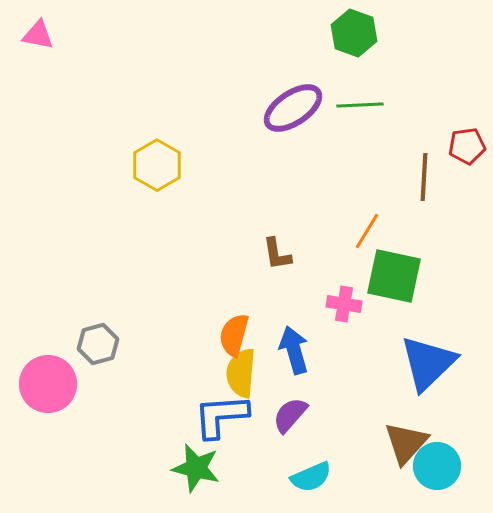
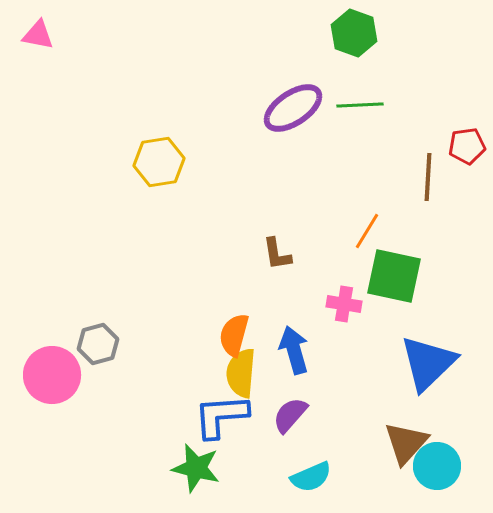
yellow hexagon: moved 2 px right, 3 px up; rotated 21 degrees clockwise
brown line: moved 4 px right
pink circle: moved 4 px right, 9 px up
